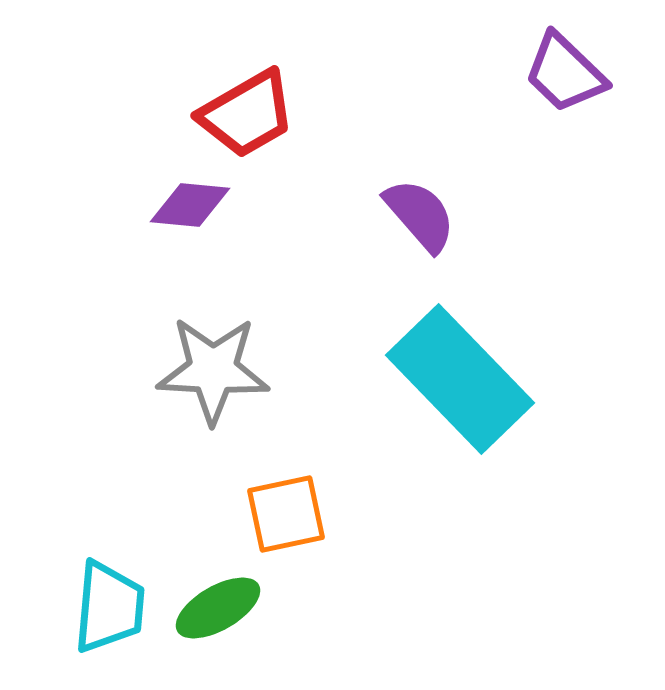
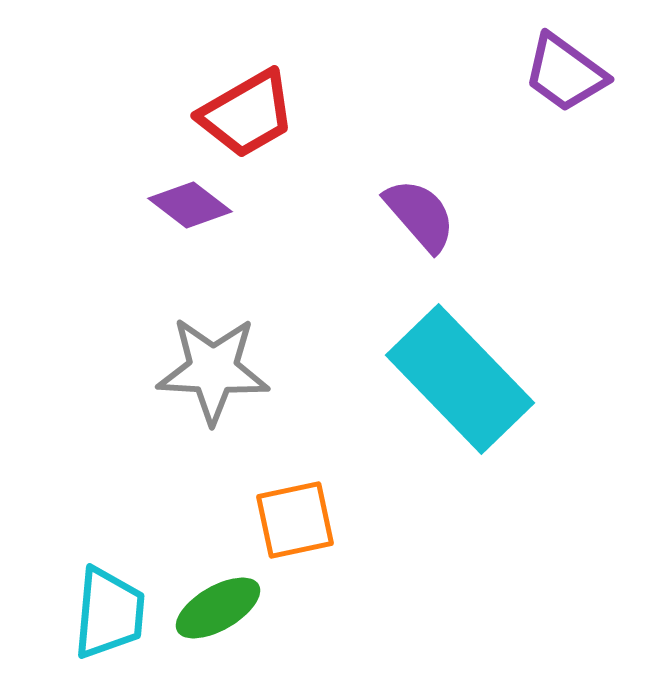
purple trapezoid: rotated 8 degrees counterclockwise
purple diamond: rotated 32 degrees clockwise
orange square: moved 9 px right, 6 px down
cyan trapezoid: moved 6 px down
